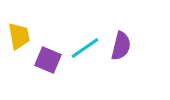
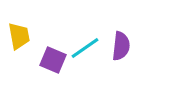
purple semicircle: rotated 8 degrees counterclockwise
purple square: moved 5 px right
